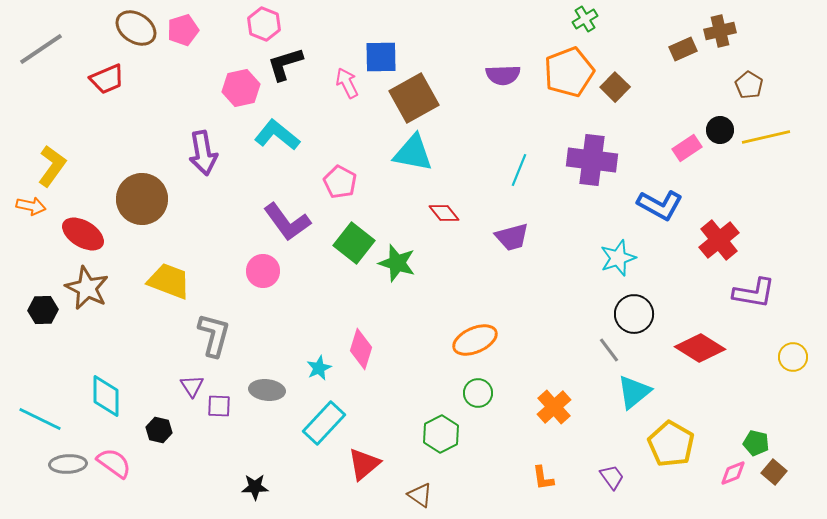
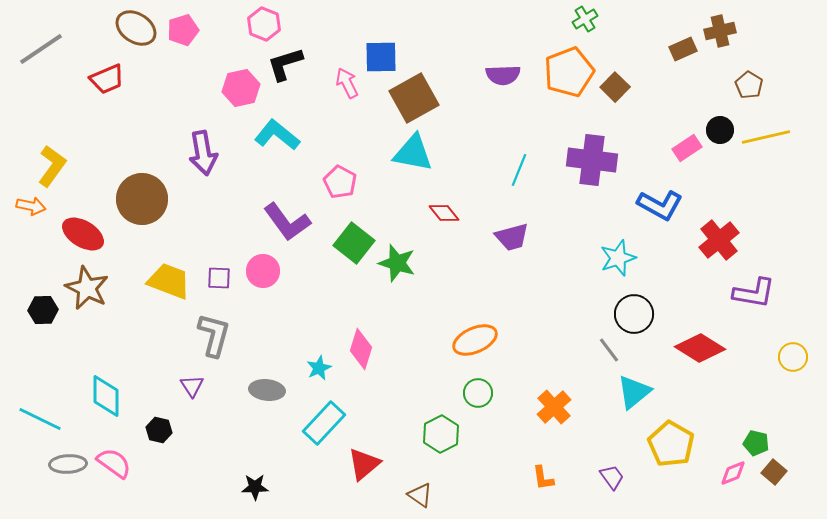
purple square at (219, 406): moved 128 px up
